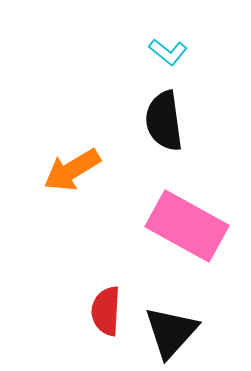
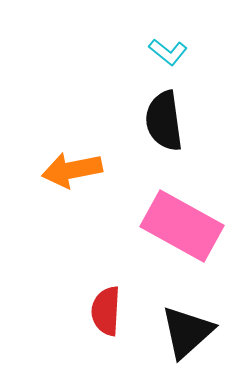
orange arrow: rotated 20 degrees clockwise
pink rectangle: moved 5 px left
black triangle: moved 16 px right; rotated 6 degrees clockwise
